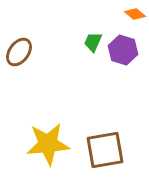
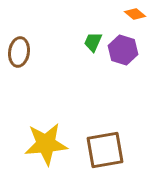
brown ellipse: rotated 28 degrees counterclockwise
yellow star: moved 2 px left
